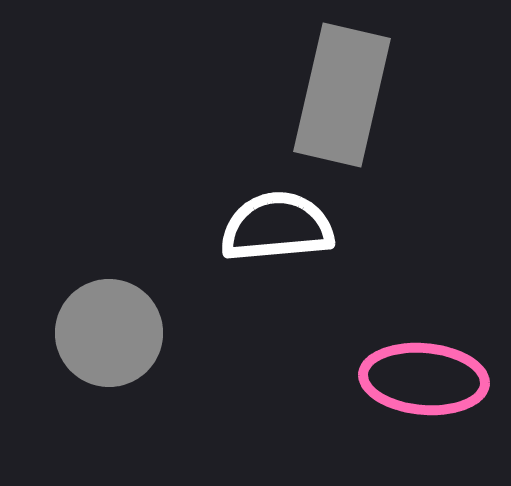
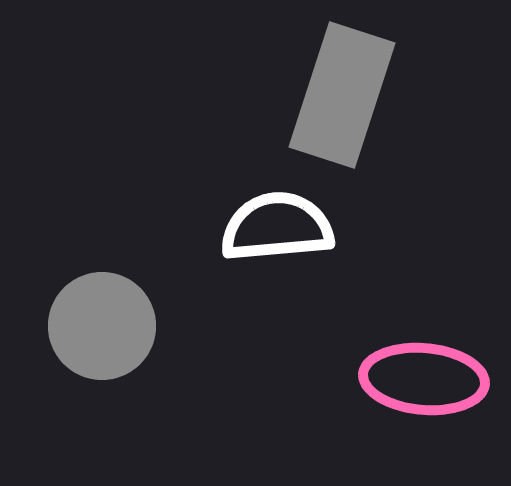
gray rectangle: rotated 5 degrees clockwise
gray circle: moved 7 px left, 7 px up
